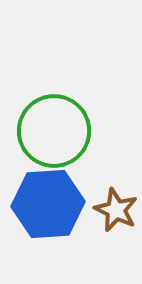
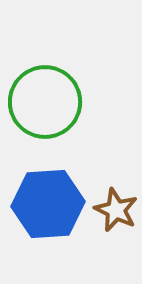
green circle: moved 9 px left, 29 px up
